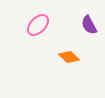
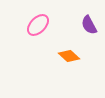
orange diamond: moved 1 px up
